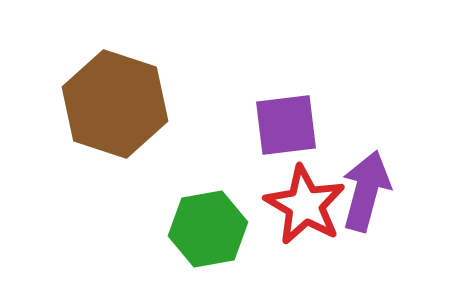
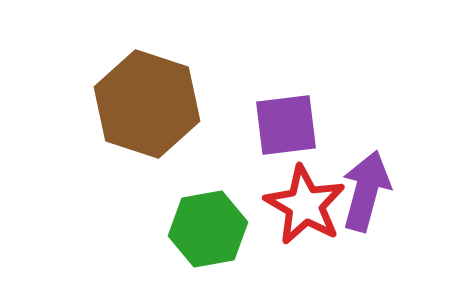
brown hexagon: moved 32 px right
